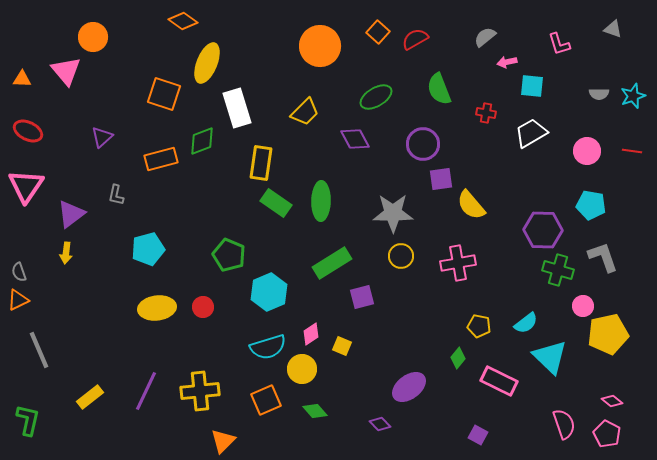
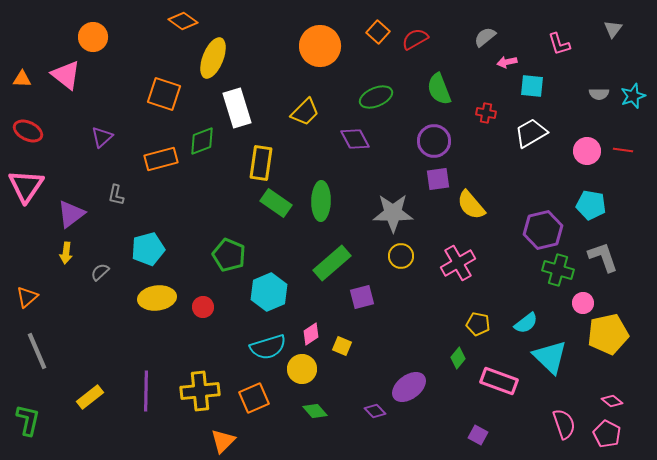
gray triangle at (613, 29): rotated 48 degrees clockwise
yellow ellipse at (207, 63): moved 6 px right, 5 px up
pink triangle at (66, 71): moved 4 px down; rotated 12 degrees counterclockwise
green ellipse at (376, 97): rotated 8 degrees clockwise
purple circle at (423, 144): moved 11 px right, 3 px up
red line at (632, 151): moved 9 px left, 1 px up
purple square at (441, 179): moved 3 px left
purple hexagon at (543, 230): rotated 15 degrees counterclockwise
green rectangle at (332, 263): rotated 9 degrees counterclockwise
pink cross at (458, 263): rotated 20 degrees counterclockwise
gray semicircle at (19, 272): moved 81 px right; rotated 66 degrees clockwise
orange triangle at (18, 300): moved 9 px right, 3 px up; rotated 15 degrees counterclockwise
pink circle at (583, 306): moved 3 px up
yellow ellipse at (157, 308): moved 10 px up
yellow pentagon at (479, 326): moved 1 px left, 2 px up
gray line at (39, 350): moved 2 px left, 1 px down
pink rectangle at (499, 381): rotated 6 degrees counterclockwise
purple line at (146, 391): rotated 24 degrees counterclockwise
orange square at (266, 400): moved 12 px left, 2 px up
purple diamond at (380, 424): moved 5 px left, 13 px up
